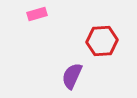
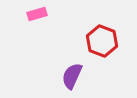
red hexagon: rotated 24 degrees clockwise
